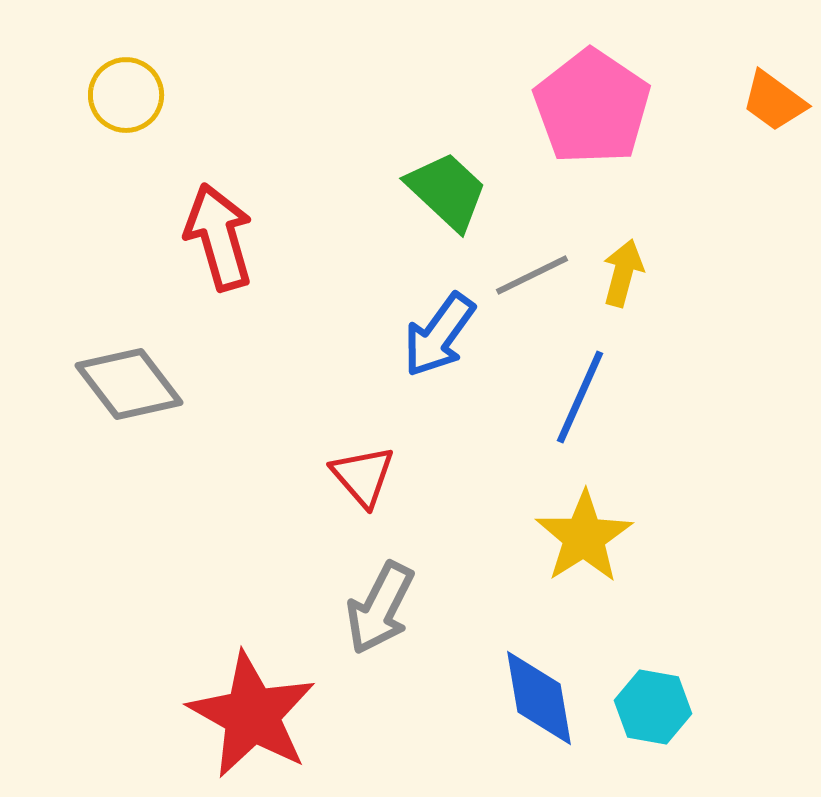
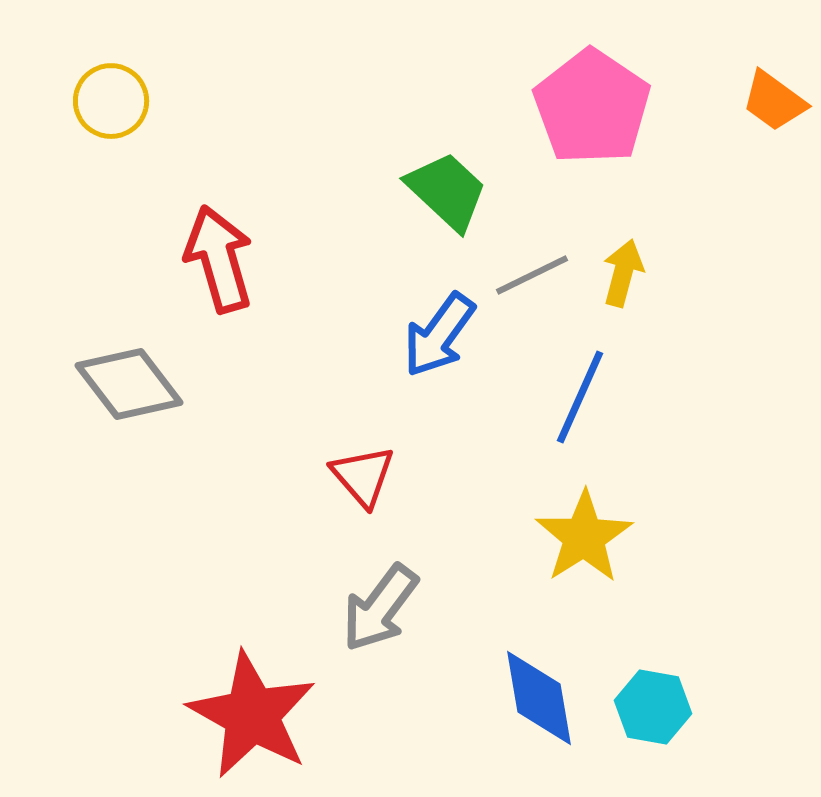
yellow circle: moved 15 px left, 6 px down
red arrow: moved 22 px down
gray arrow: rotated 10 degrees clockwise
